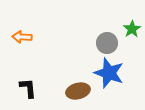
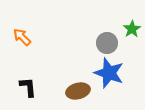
orange arrow: rotated 42 degrees clockwise
black L-shape: moved 1 px up
